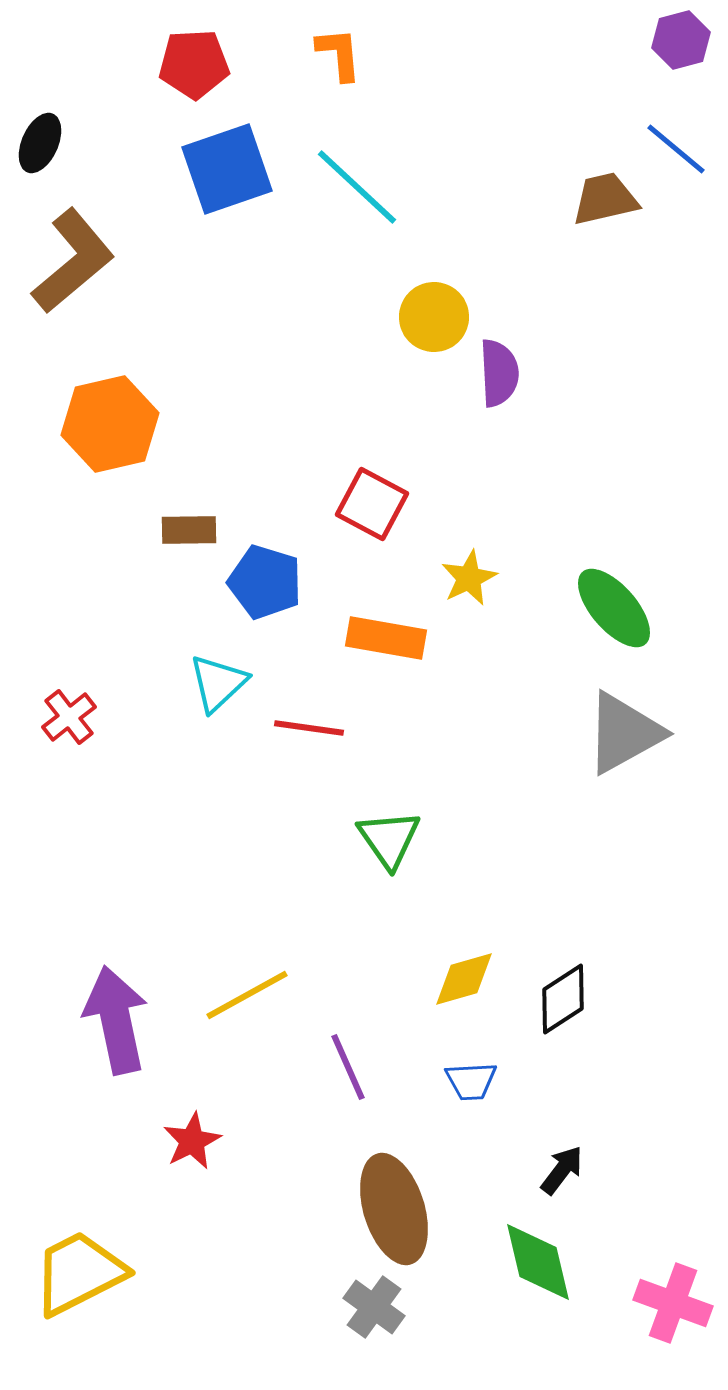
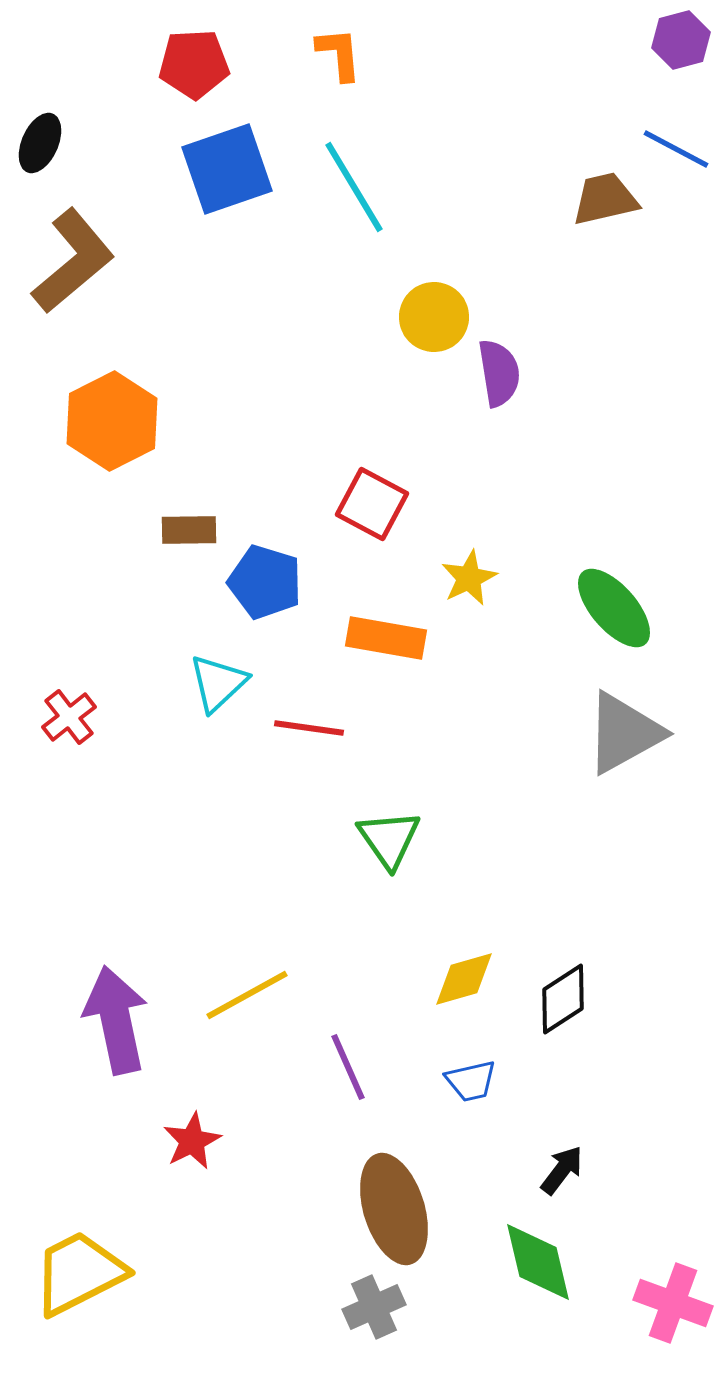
blue line: rotated 12 degrees counterclockwise
cyan line: moved 3 px left; rotated 16 degrees clockwise
purple semicircle: rotated 6 degrees counterclockwise
orange hexagon: moved 2 px right, 3 px up; rotated 14 degrees counterclockwise
blue trapezoid: rotated 10 degrees counterclockwise
gray cross: rotated 30 degrees clockwise
